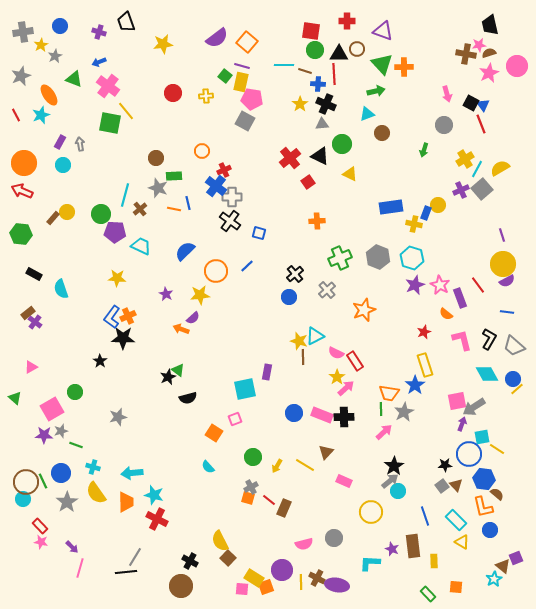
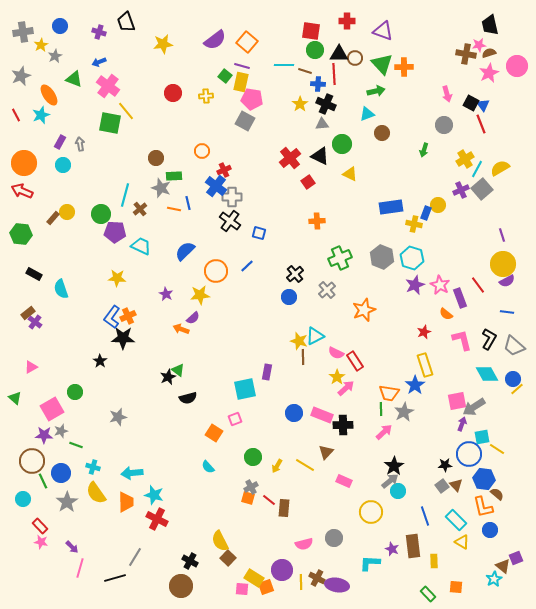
purple semicircle at (217, 38): moved 2 px left, 2 px down
brown circle at (357, 49): moved 2 px left, 9 px down
gray star at (158, 188): moved 3 px right
gray hexagon at (378, 257): moved 4 px right
black cross at (344, 417): moved 1 px left, 8 px down
brown circle at (26, 482): moved 6 px right, 21 px up
brown rectangle at (284, 508): rotated 18 degrees counterclockwise
black line at (126, 572): moved 11 px left, 6 px down; rotated 10 degrees counterclockwise
